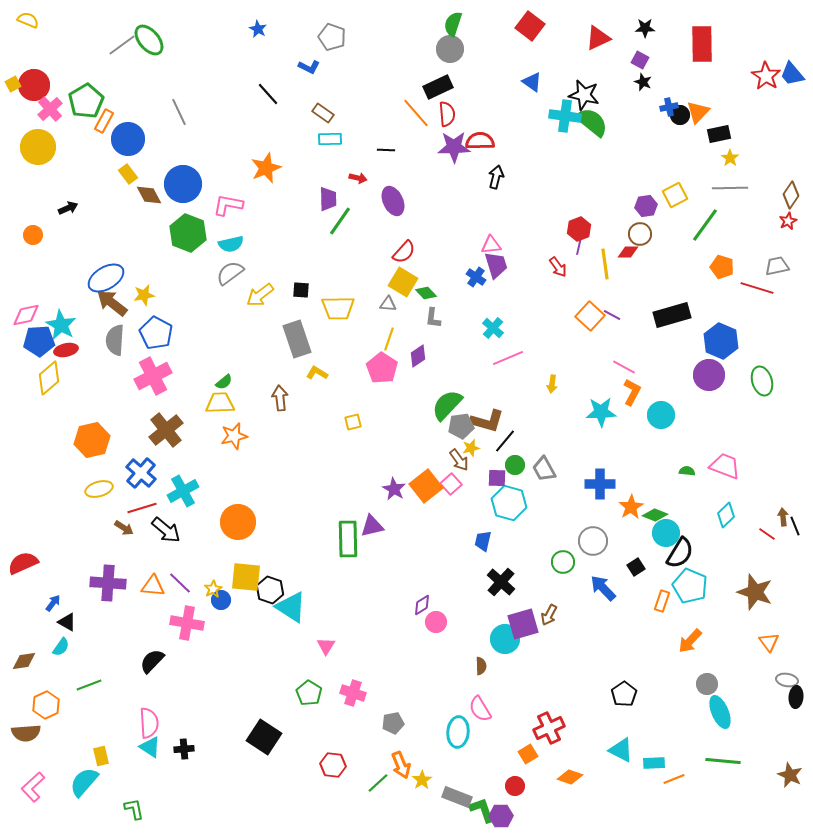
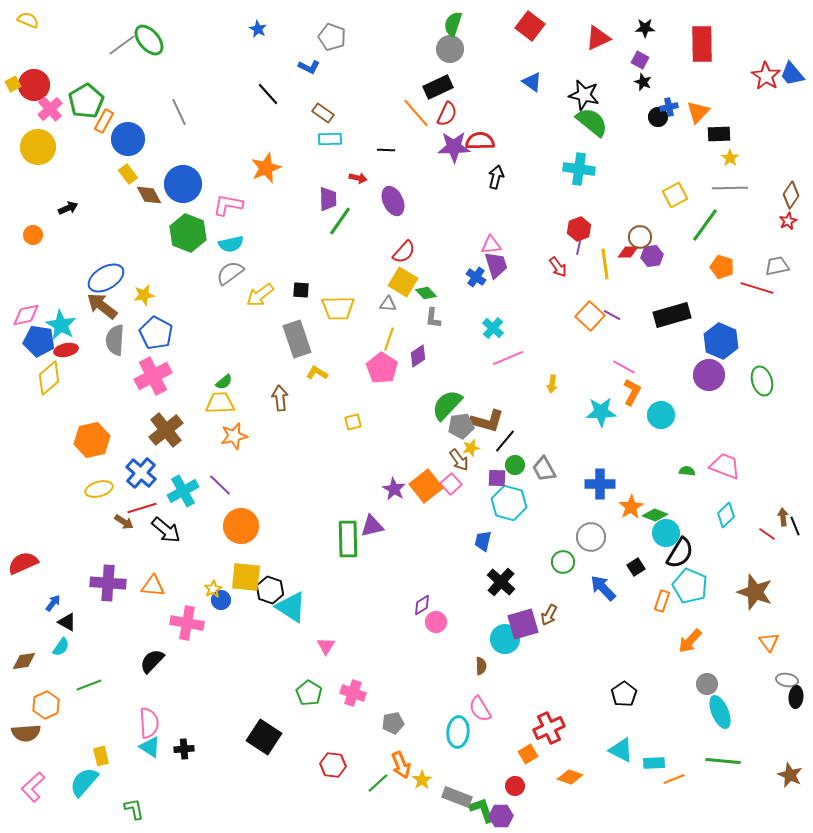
red semicircle at (447, 114): rotated 30 degrees clockwise
black circle at (680, 115): moved 22 px left, 2 px down
cyan cross at (565, 116): moved 14 px right, 53 px down
black rectangle at (719, 134): rotated 10 degrees clockwise
purple hexagon at (646, 206): moved 6 px right, 50 px down
brown circle at (640, 234): moved 3 px down
brown arrow at (112, 303): moved 10 px left, 3 px down
blue pentagon at (39, 341): rotated 12 degrees clockwise
orange circle at (238, 522): moved 3 px right, 4 px down
brown arrow at (124, 528): moved 6 px up
gray circle at (593, 541): moved 2 px left, 4 px up
purple line at (180, 583): moved 40 px right, 98 px up
